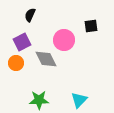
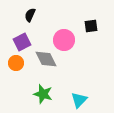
green star: moved 4 px right, 6 px up; rotated 18 degrees clockwise
